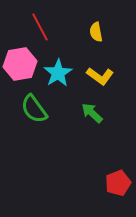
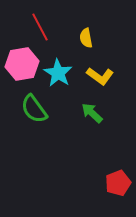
yellow semicircle: moved 10 px left, 6 px down
pink hexagon: moved 2 px right
cyan star: rotated 8 degrees counterclockwise
